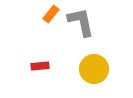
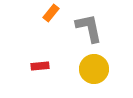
orange rectangle: moved 1 px up
gray L-shape: moved 8 px right, 6 px down
